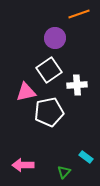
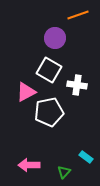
orange line: moved 1 px left, 1 px down
white square: rotated 25 degrees counterclockwise
white cross: rotated 12 degrees clockwise
pink triangle: rotated 15 degrees counterclockwise
pink arrow: moved 6 px right
